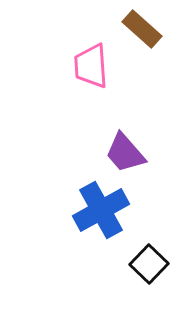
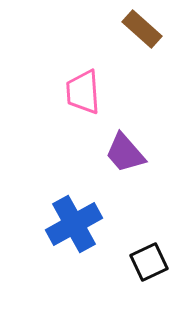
pink trapezoid: moved 8 px left, 26 px down
blue cross: moved 27 px left, 14 px down
black square: moved 2 px up; rotated 21 degrees clockwise
